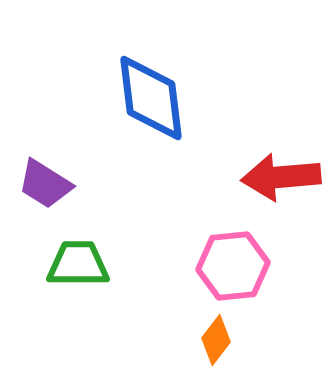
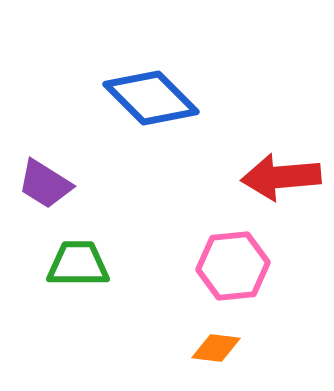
blue diamond: rotated 38 degrees counterclockwise
orange diamond: moved 8 px down; rotated 60 degrees clockwise
